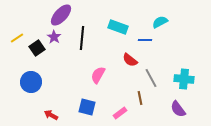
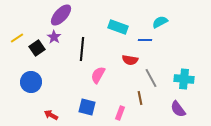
black line: moved 11 px down
red semicircle: rotated 28 degrees counterclockwise
pink rectangle: rotated 32 degrees counterclockwise
